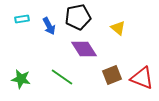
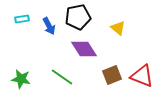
red triangle: moved 2 px up
